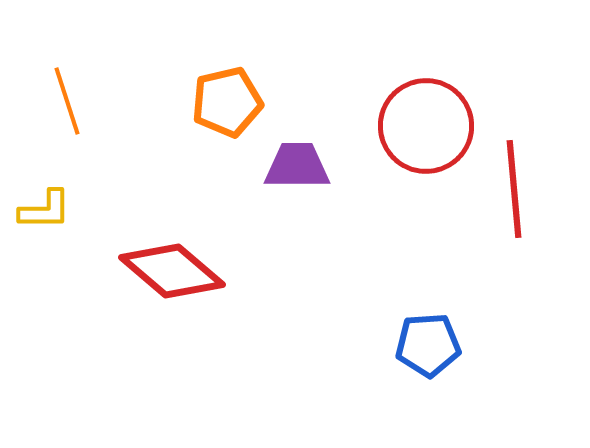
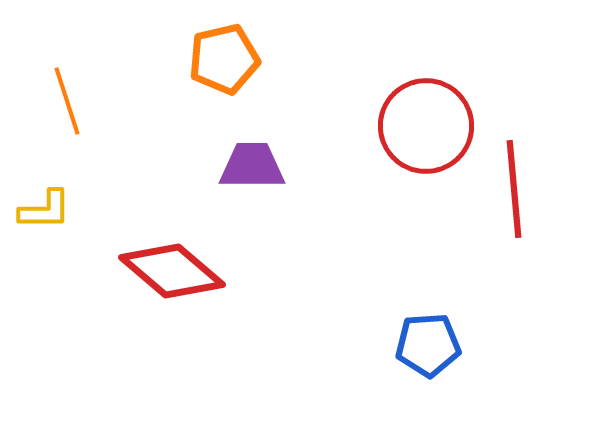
orange pentagon: moved 3 px left, 43 px up
purple trapezoid: moved 45 px left
